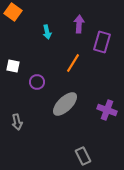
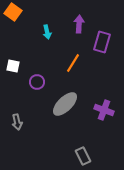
purple cross: moved 3 px left
